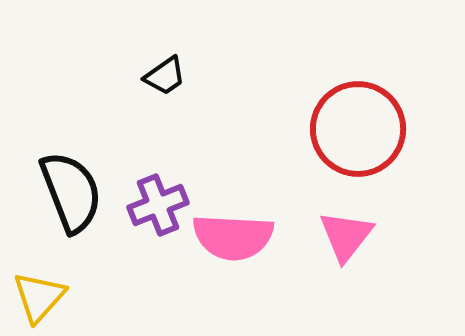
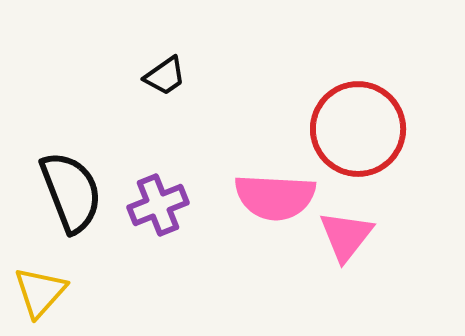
pink semicircle: moved 42 px right, 40 px up
yellow triangle: moved 1 px right, 5 px up
